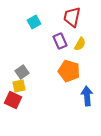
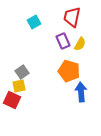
purple rectangle: moved 3 px right
blue arrow: moved 6 px left, 4 px up
red square: moved 1 px left
